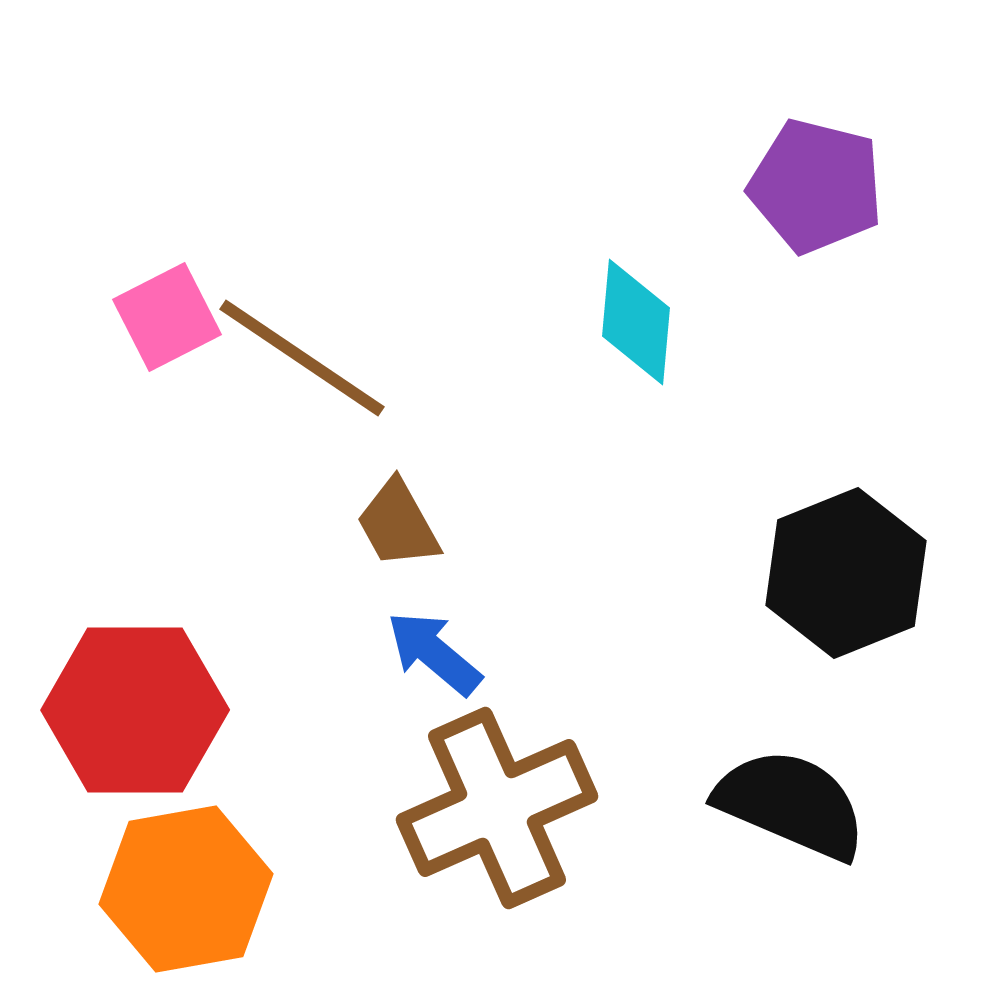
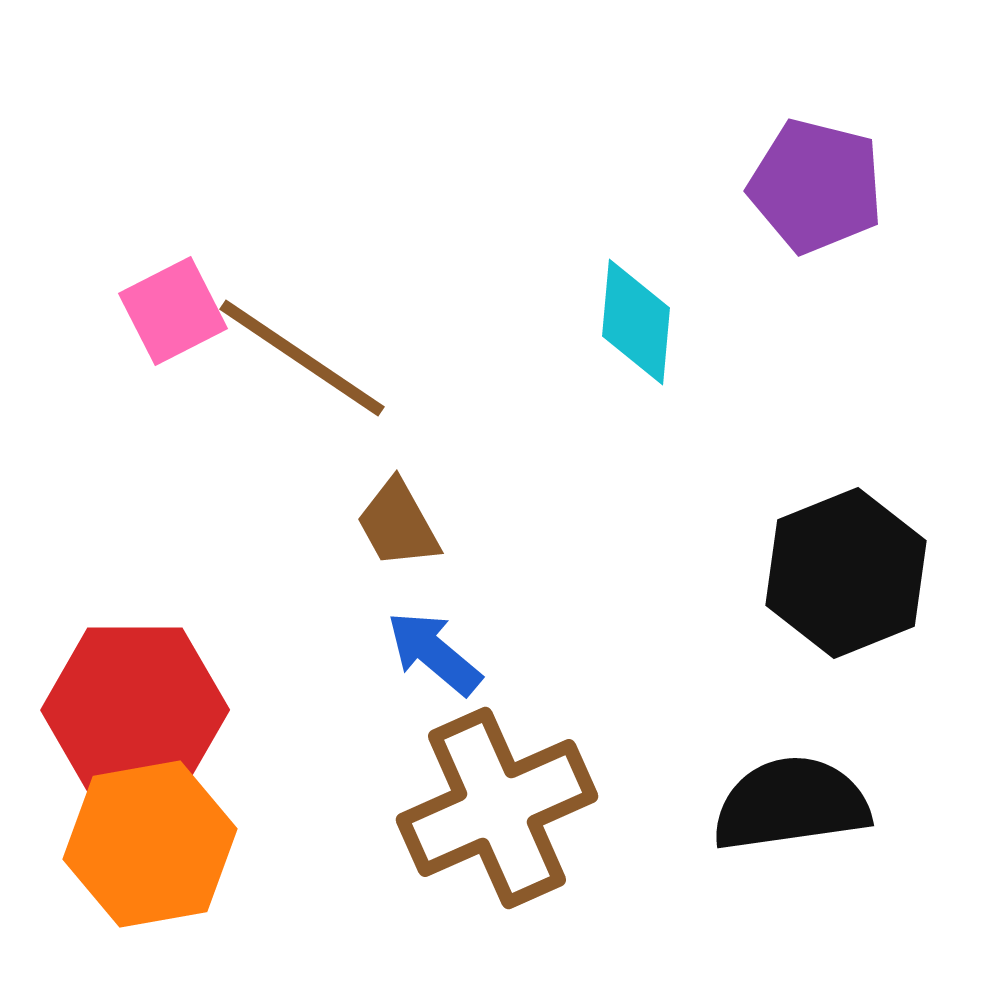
pink square: moved 6 px right, 6 px up
black semicircle: rotated 31 degrees counterclockwise
orange hexagon: moved 36 px left, 45 px up
